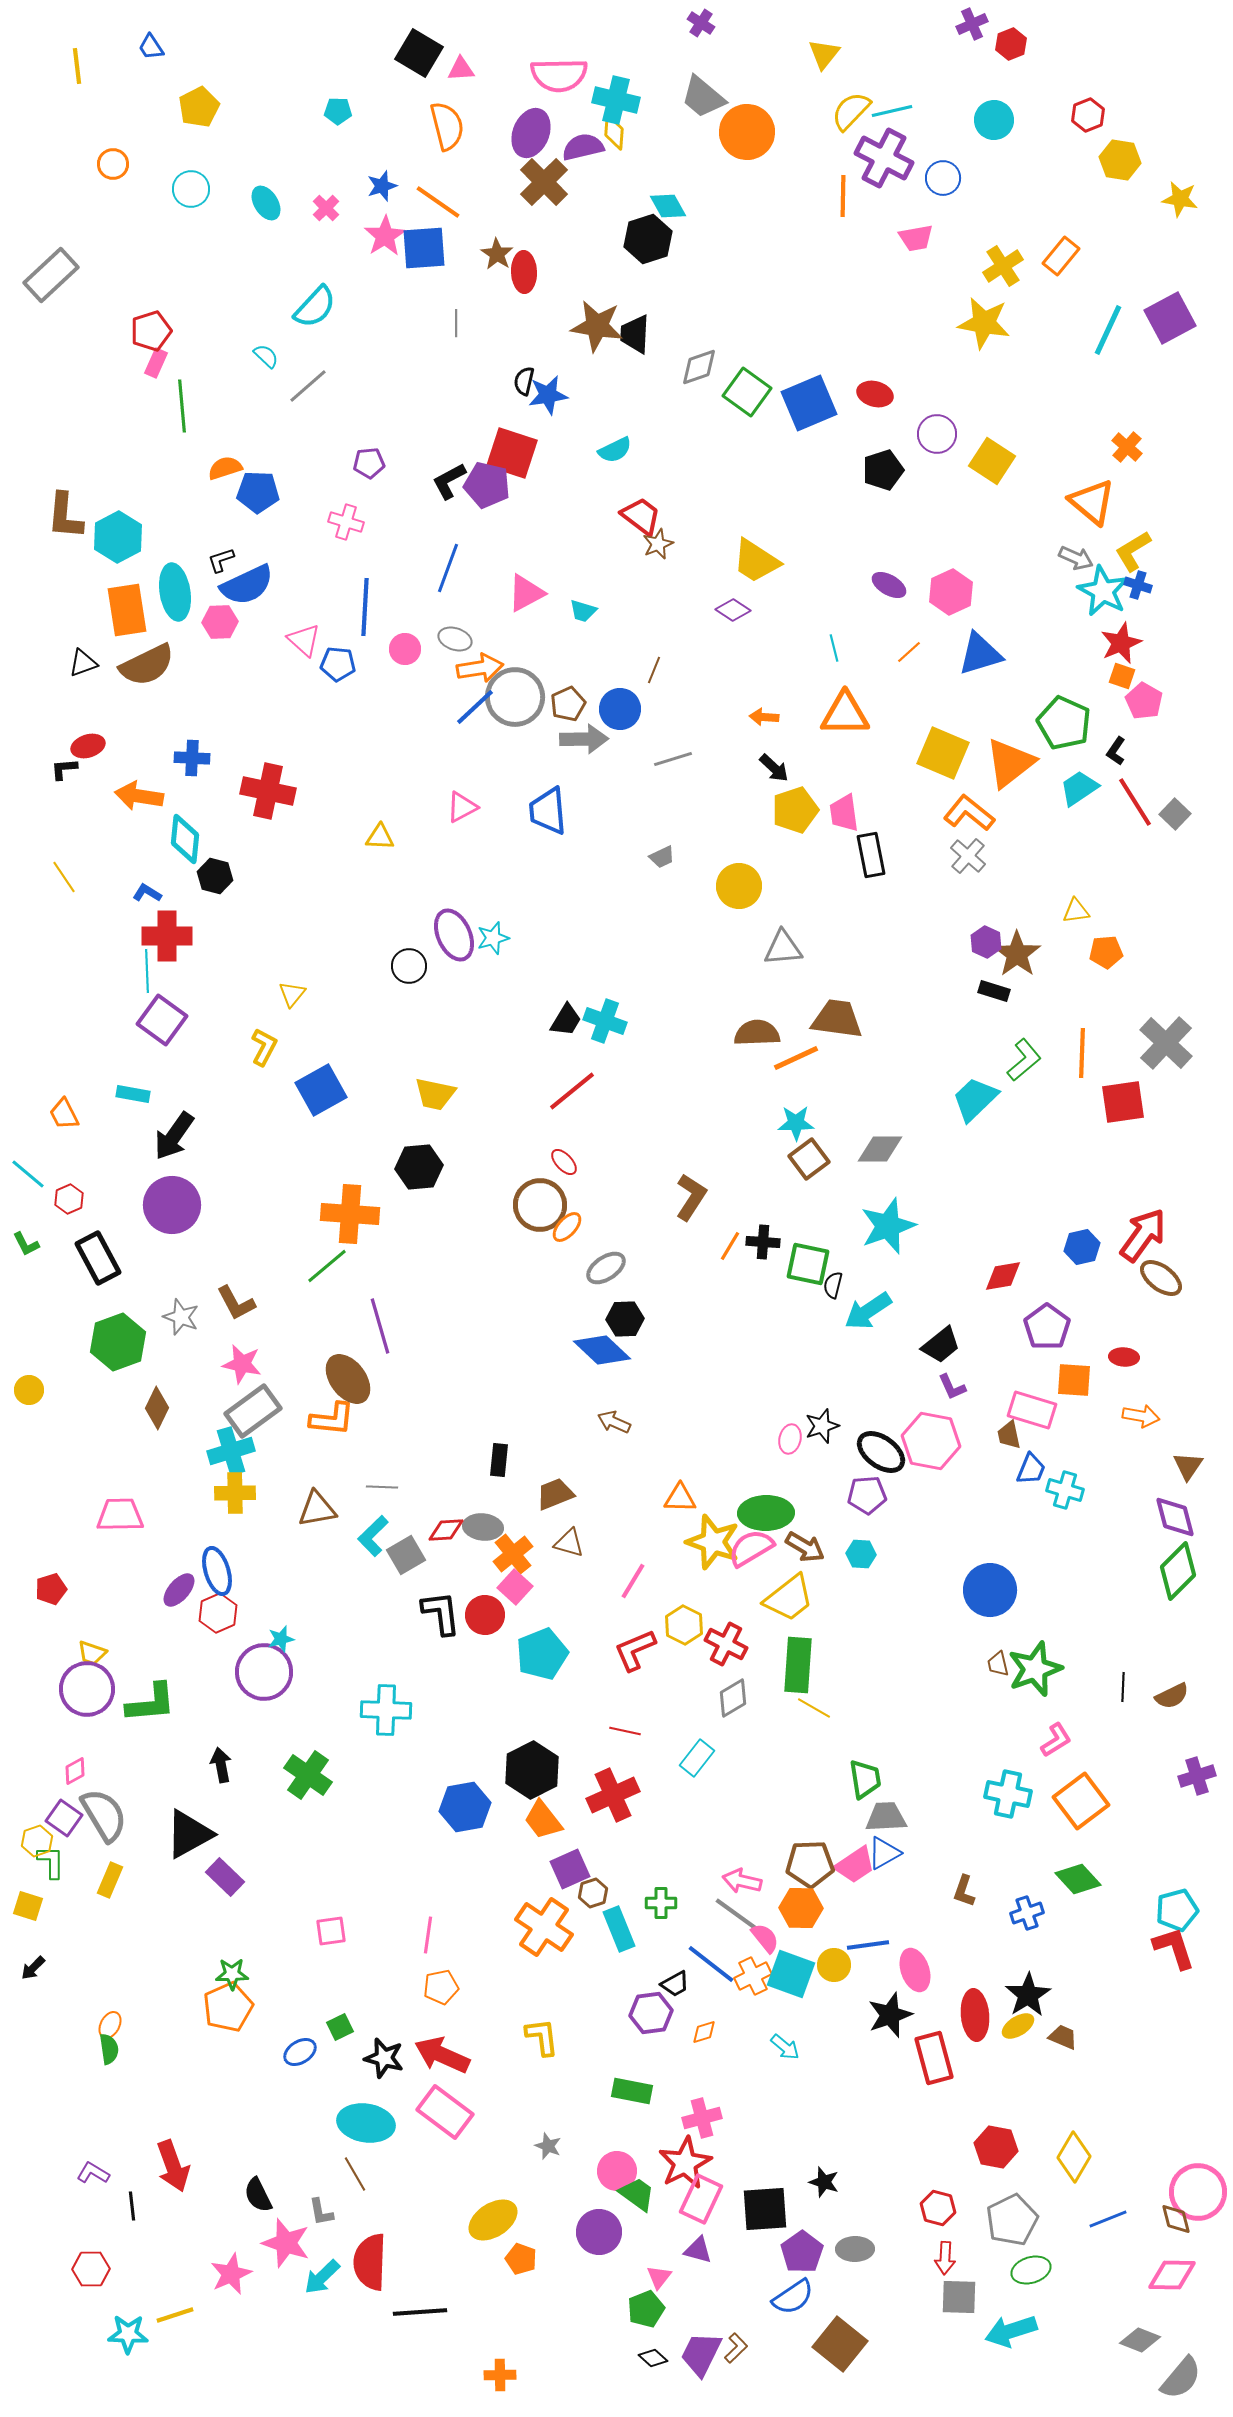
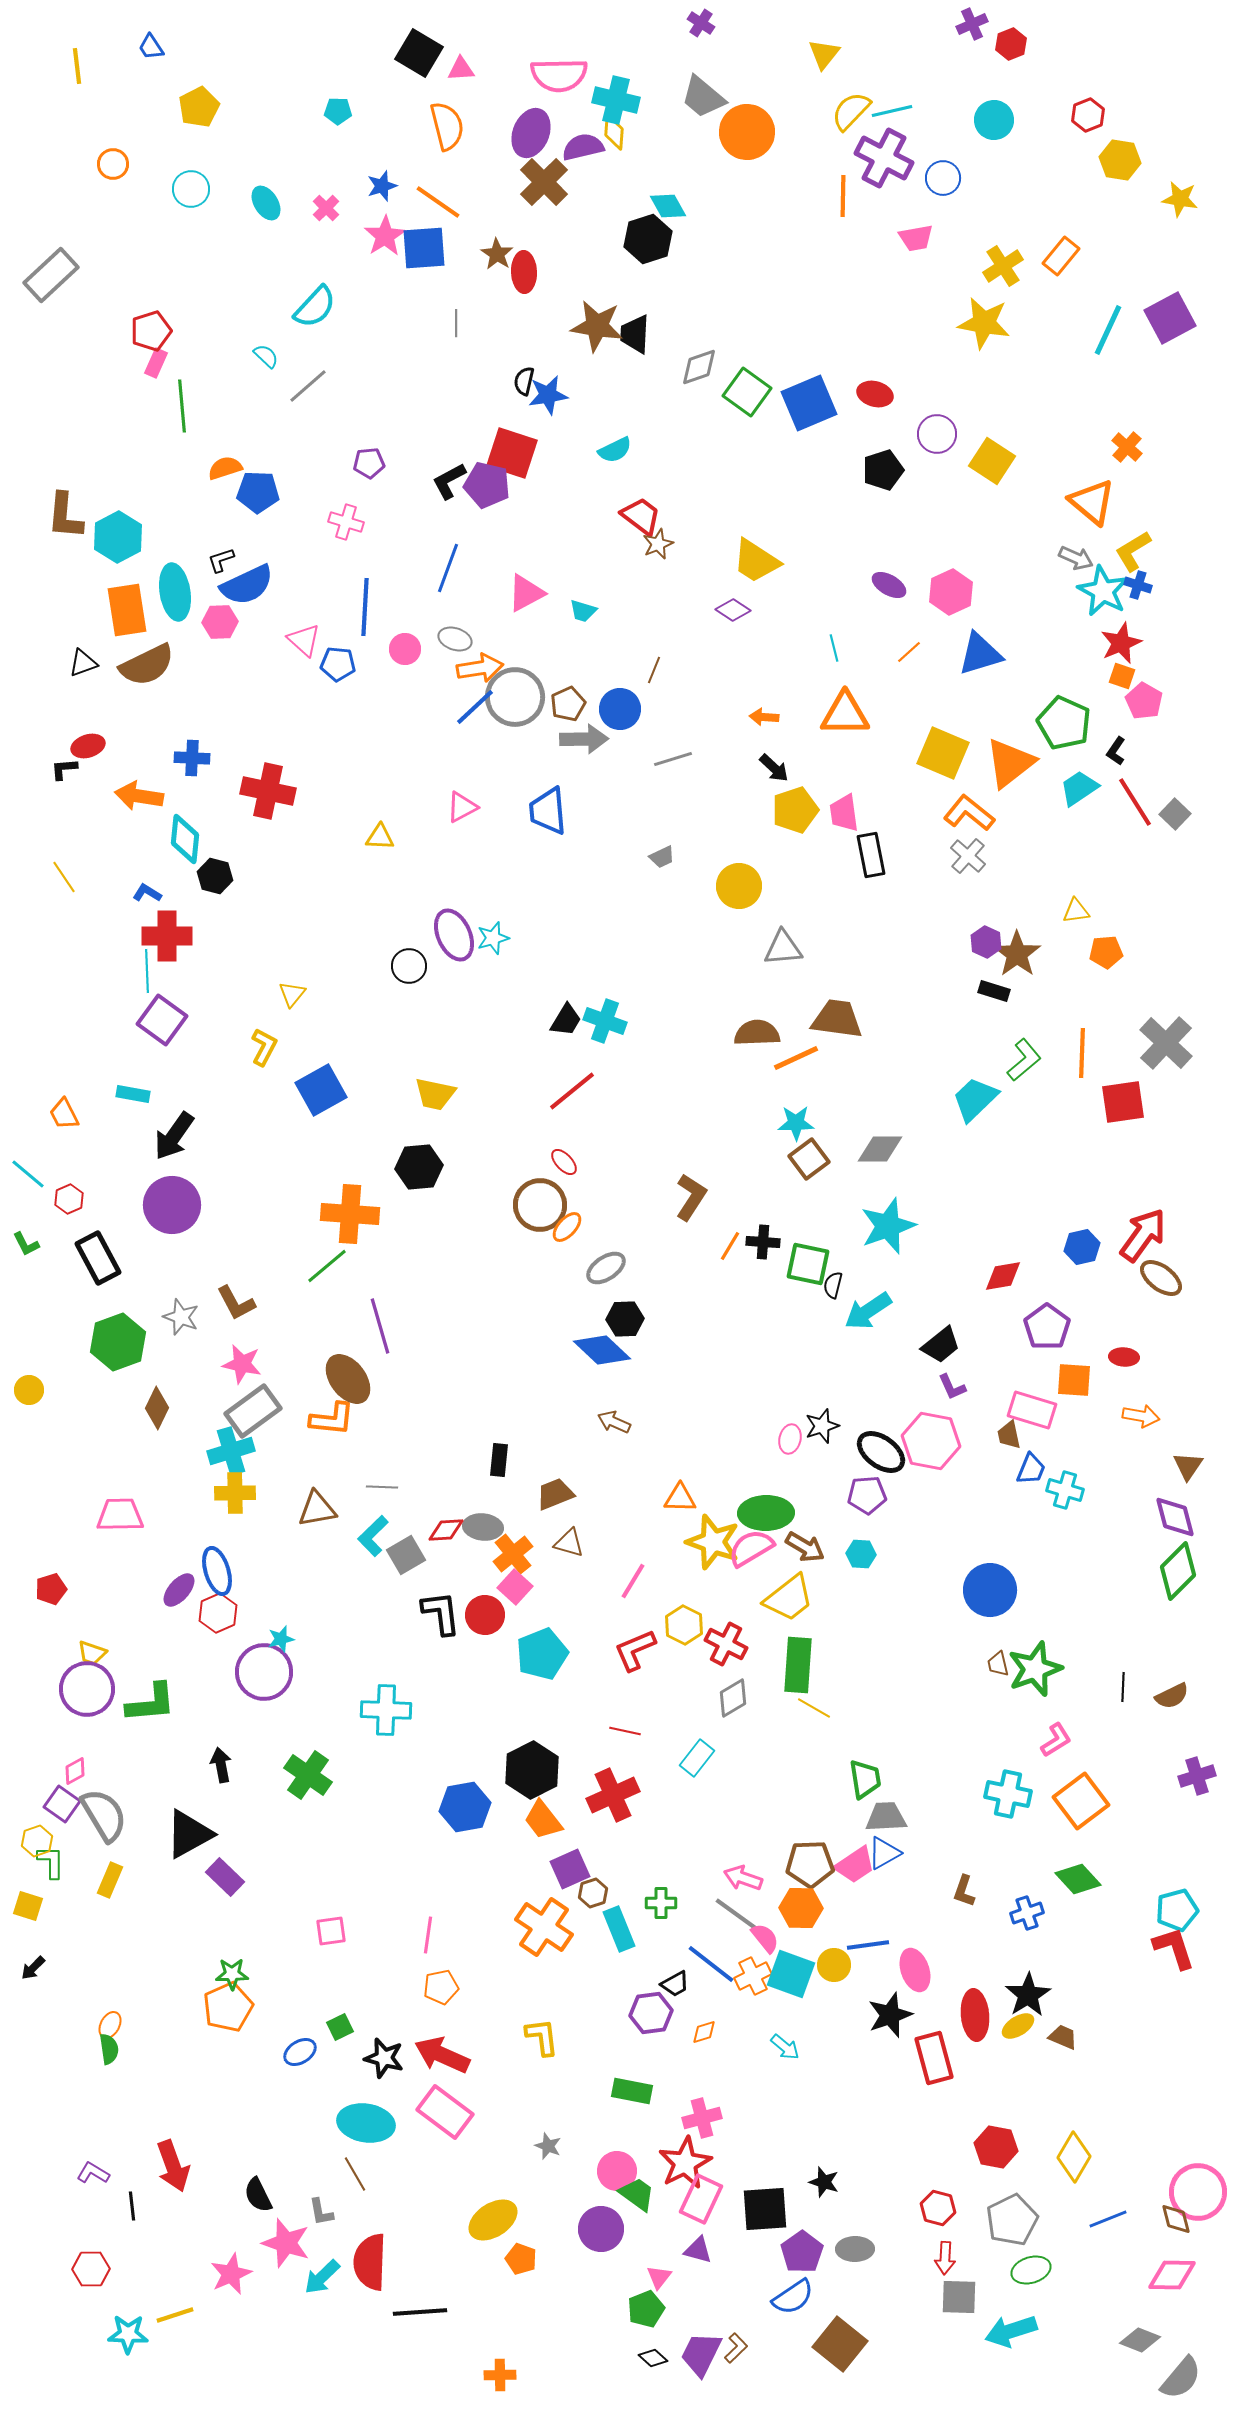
purple square at (64, 1818): moved 2 px left, 14 px up
pink arrow at (742, 1881): moved 1 px right, 3 px up; rotated 6 degrees clockwise
purple circle at (599, 2232): moved 2 px right, 3 px up
